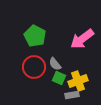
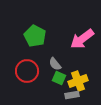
red circle: moved 7 px left, 4 px down
